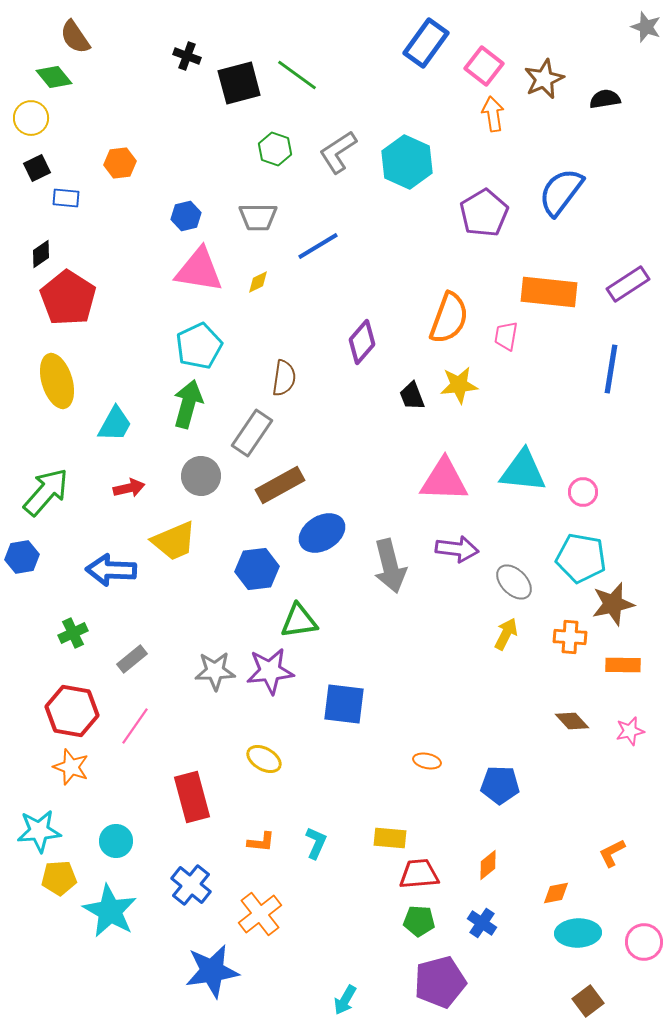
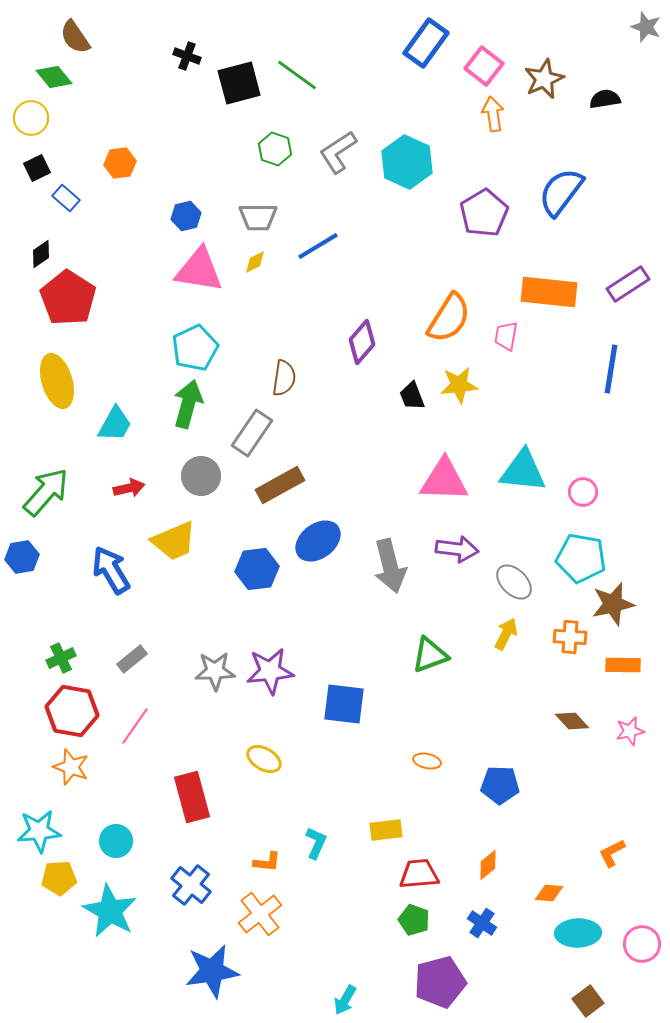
blue rectangle at (66, 198): rotated 36 degrees clockwise
yellow diamond at (258, 282): moved 3 px left, 20 px up
orange semicircle at (449, 318): rotated 12 degrees clockwise
cyan pentagon at (199, 346): moved 4 px left, 2 px down
blue ellipse at (322, 533): moved 4 px left, 8 px down; rotated 6 degrees counterclockwise
blue arrow at (111, 570): rotated 57 degrees clockwise
green triangle at (299, 621): moved 131 px right, 34 px down; rotated 12 degrees counterclockwise
green cross at (73, 633): moved 12 px left, 25 px down
yellow rectangle at (390, 838): moved 4 px left, 8 px up; rotated 12 degrees counterclockwise
orange L-shape at (261, 842): moved 6 px right, 20 px down
orange diamond at (556, 893): moved 7 px left; rotated 16 degrees clockwise
green pentagon at (419, 921): moved 5 px left, 1 px up; rotated 16 degrees clockwise
pink circle at (644, 942): moved 2 px left, 2 px down
